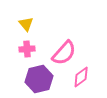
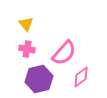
pink cross: rotated 14 degrees clockwise
